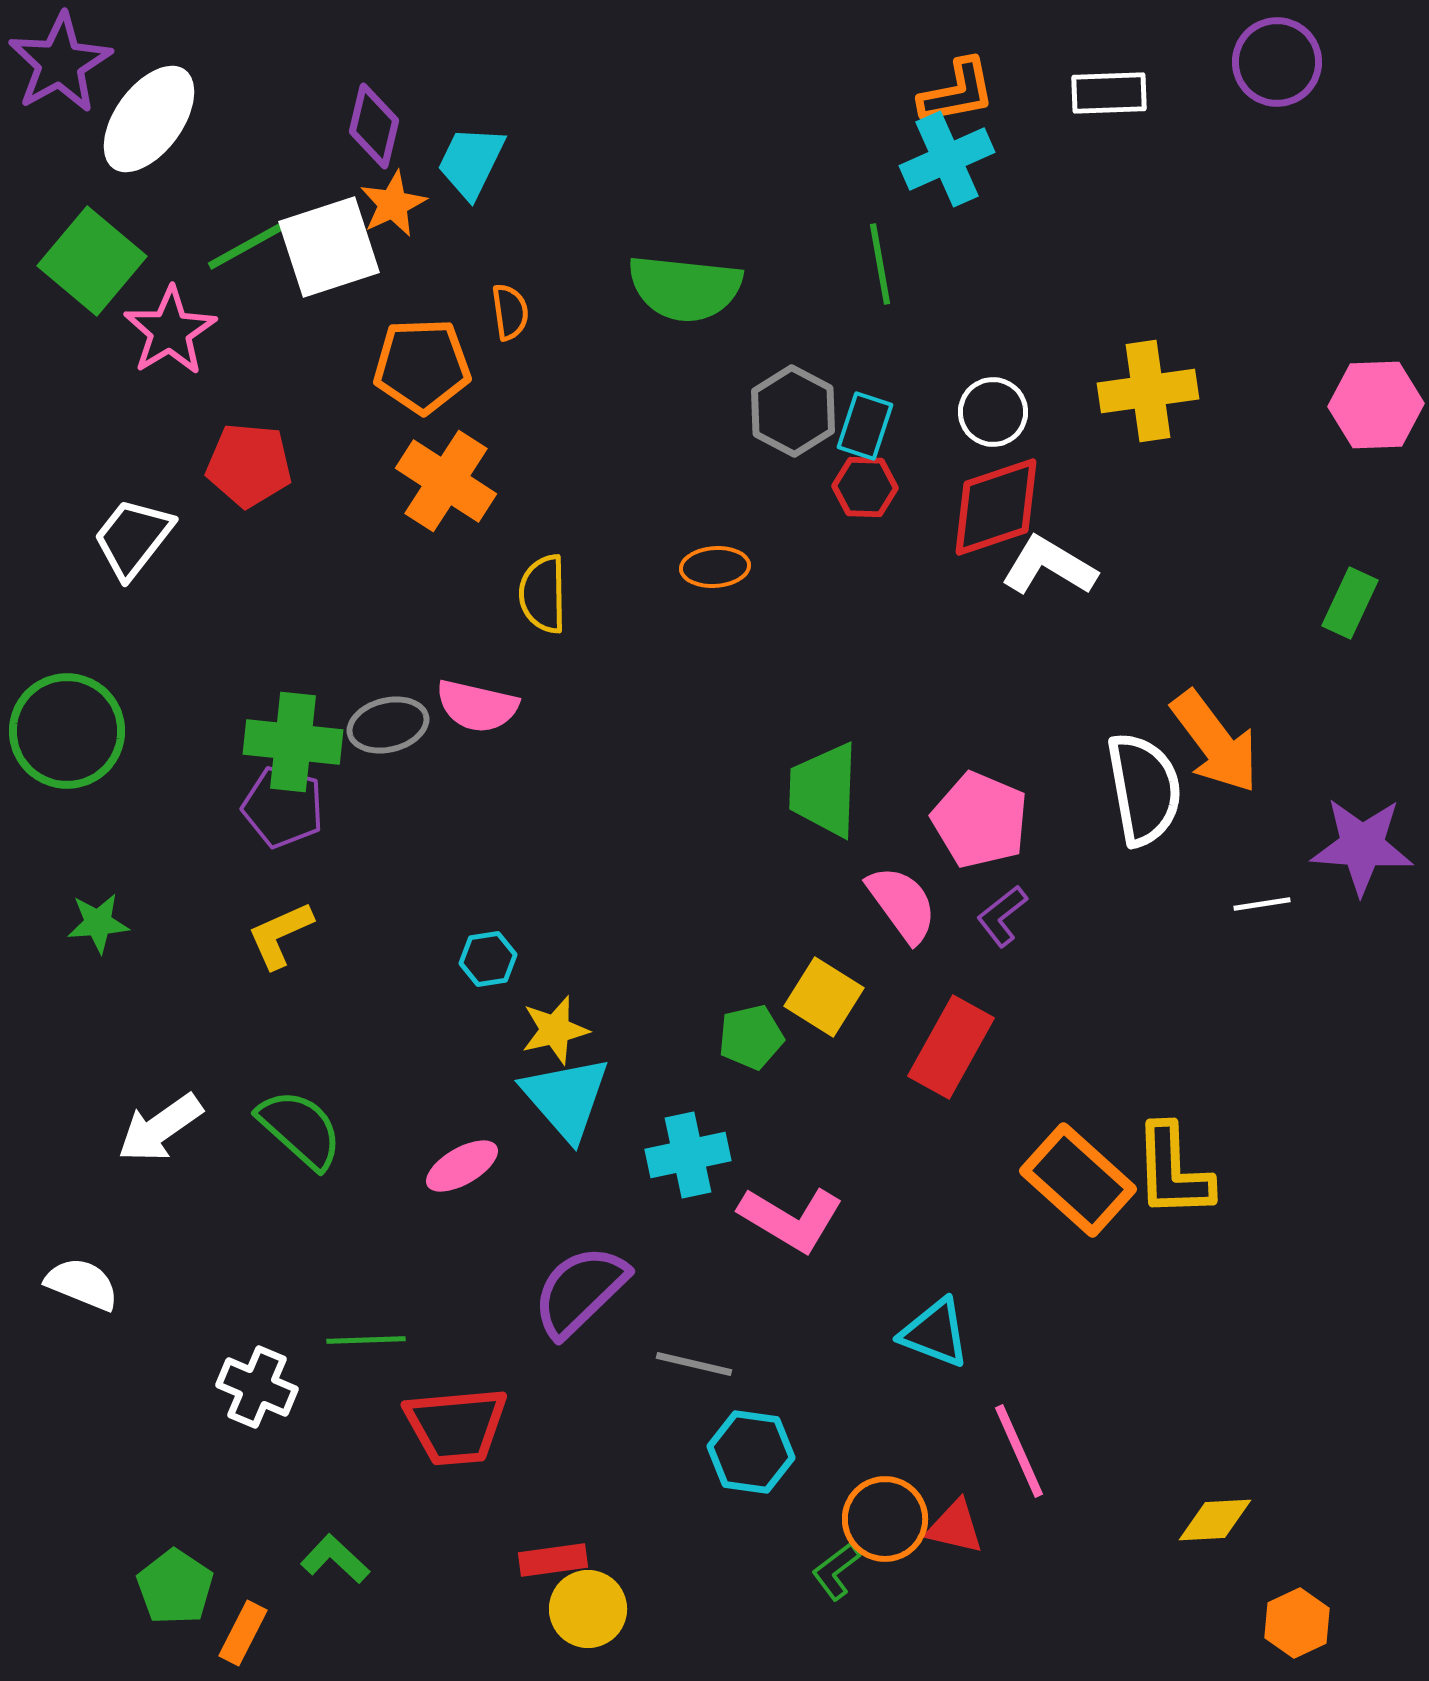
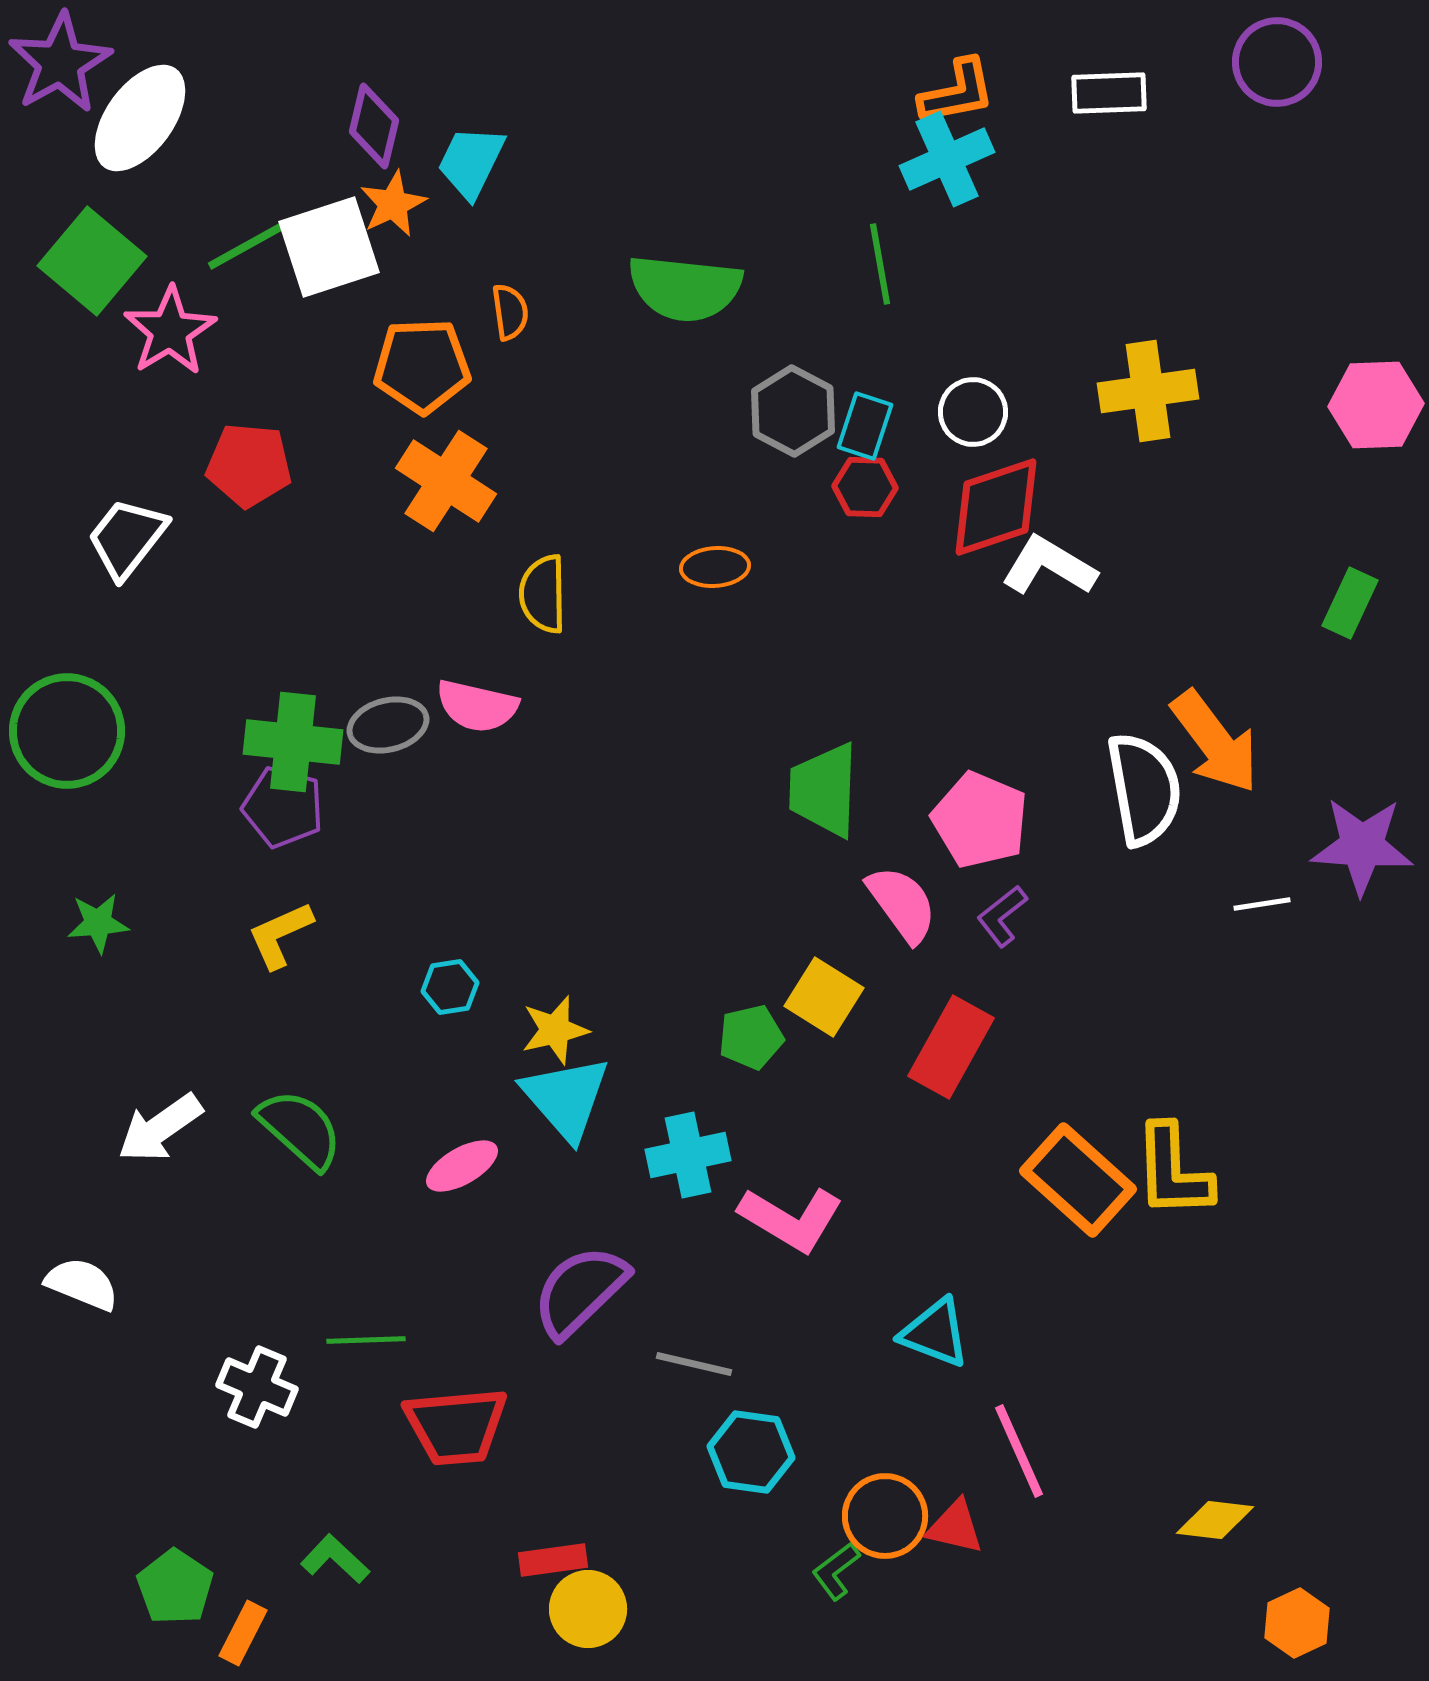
white ellipse at (149, 119): moved 9 px left, 1 px up
white circle at (993, 412): moved 20 px left
white trapezoid at (133, 538): moved 6 px left
cyan hexagon at (488, 959): moved 38 px left, 28 px down
orange circle at (885, 1519): moved 3 px up
yellow diamond at (1215, 1520): rotated 10 degrees clockwise
